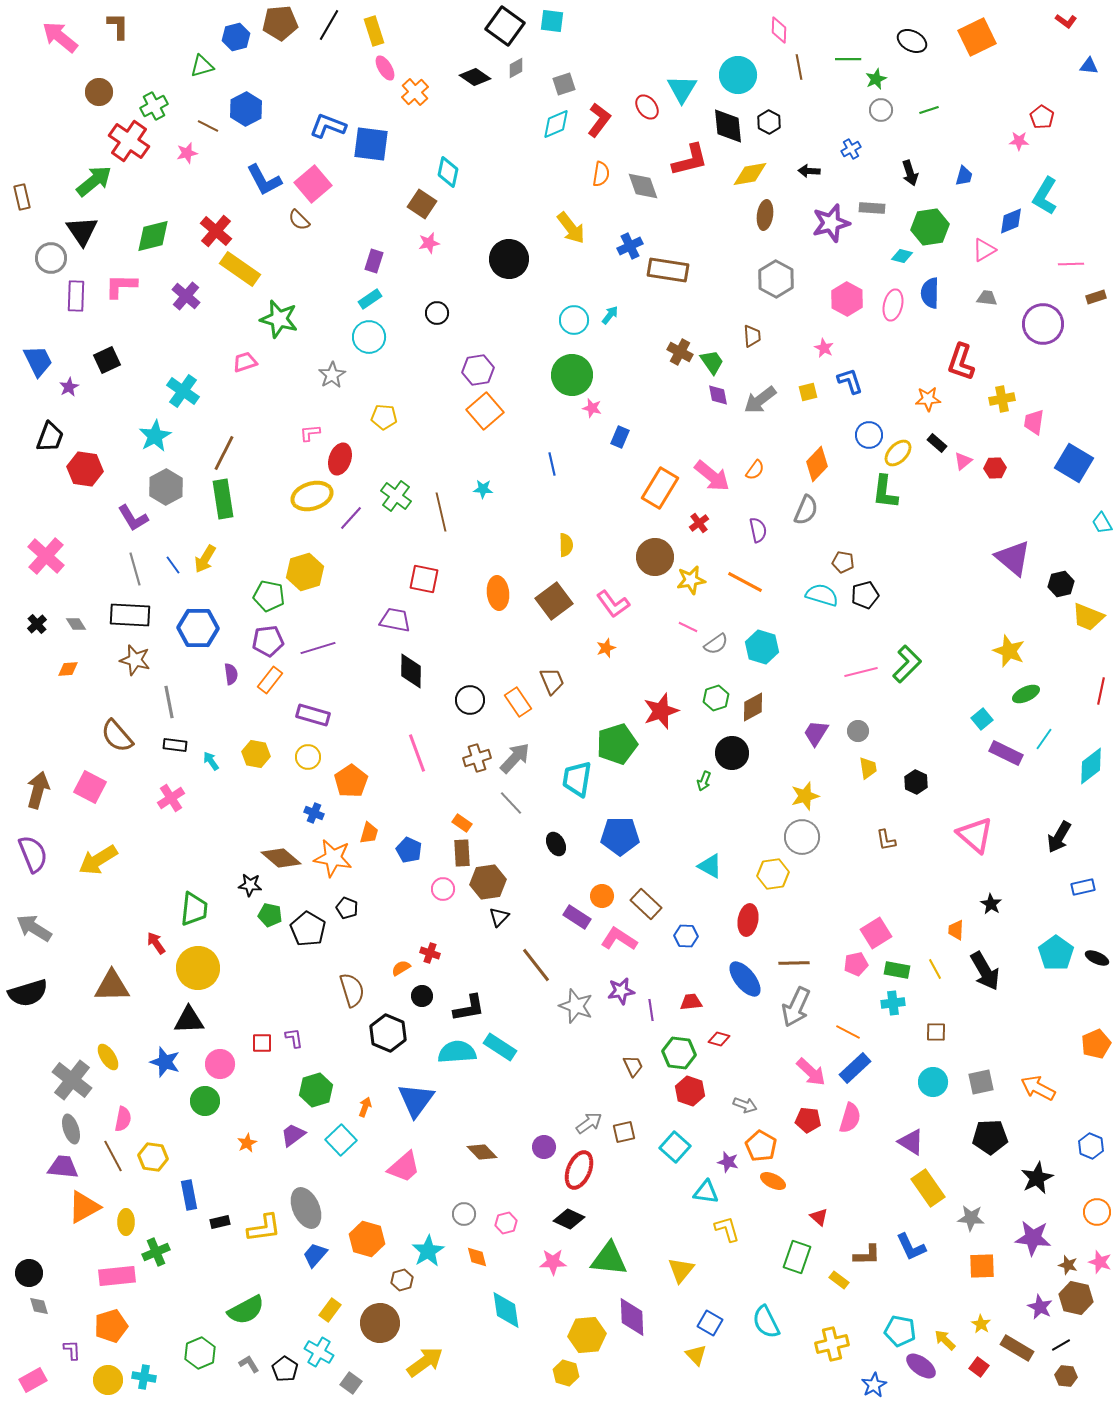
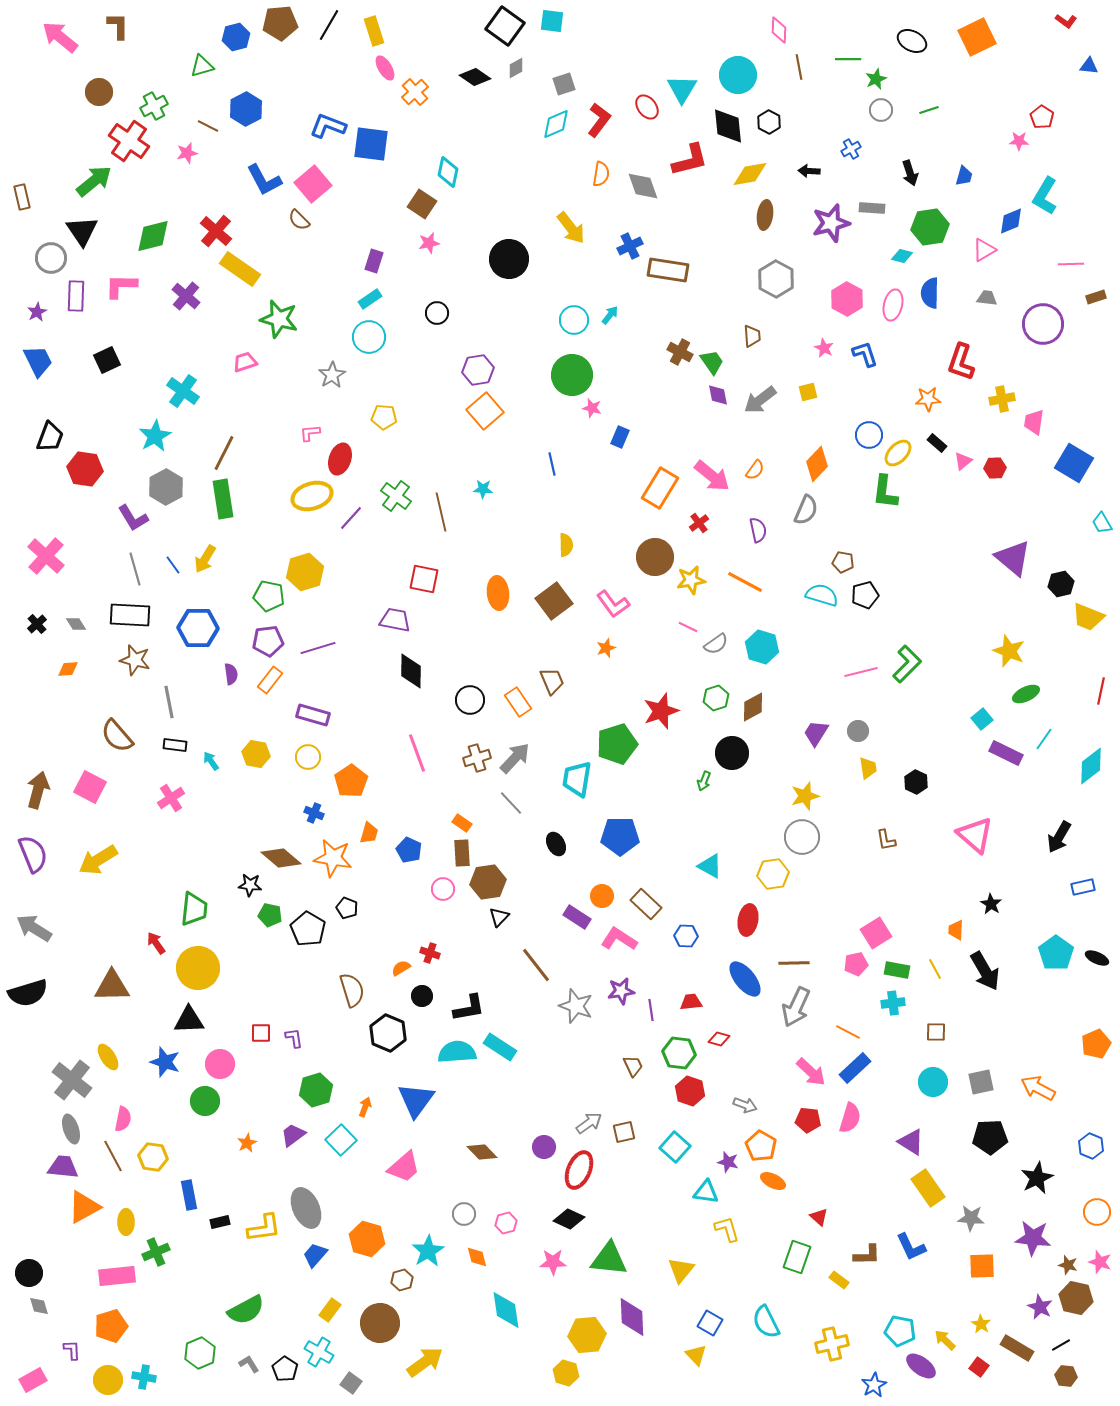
blue L-shape at (850, 381): moved 15 px right, 27 px up
purple star at (69, 387): moved 32 px left, 75 px up
red square at (262, 1043): moved 1 px left, 10 px up
